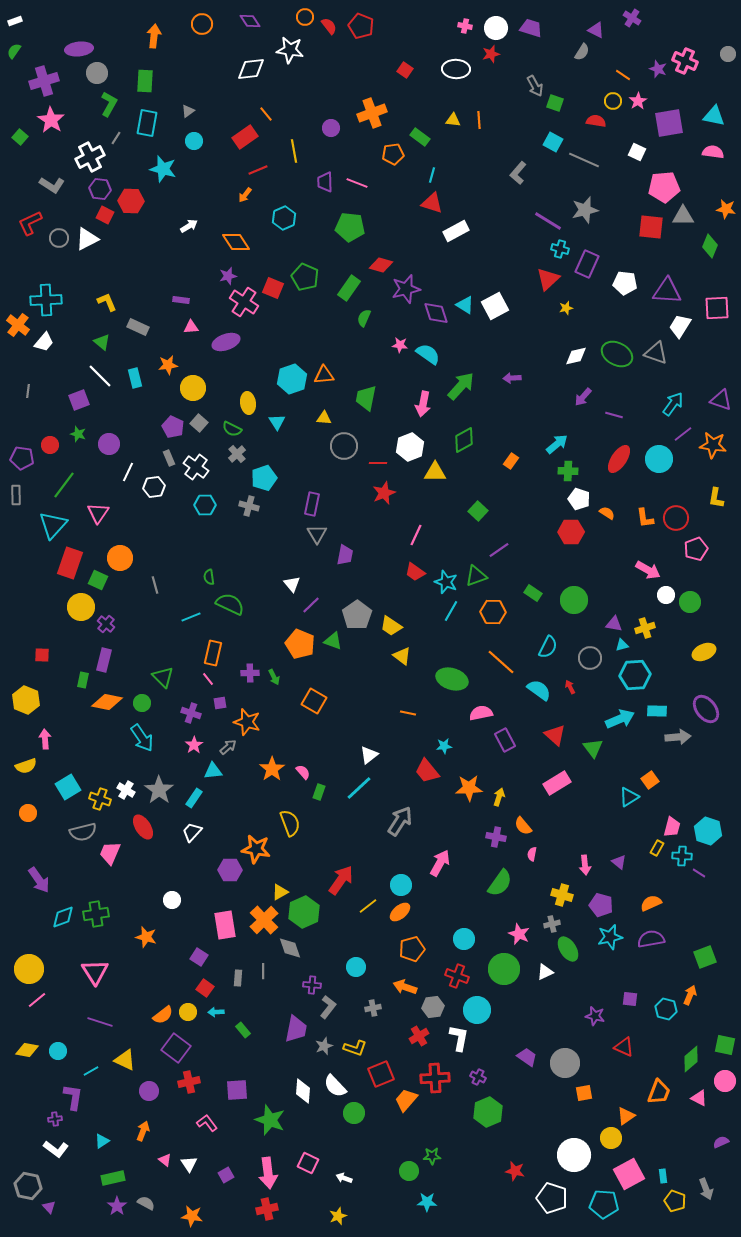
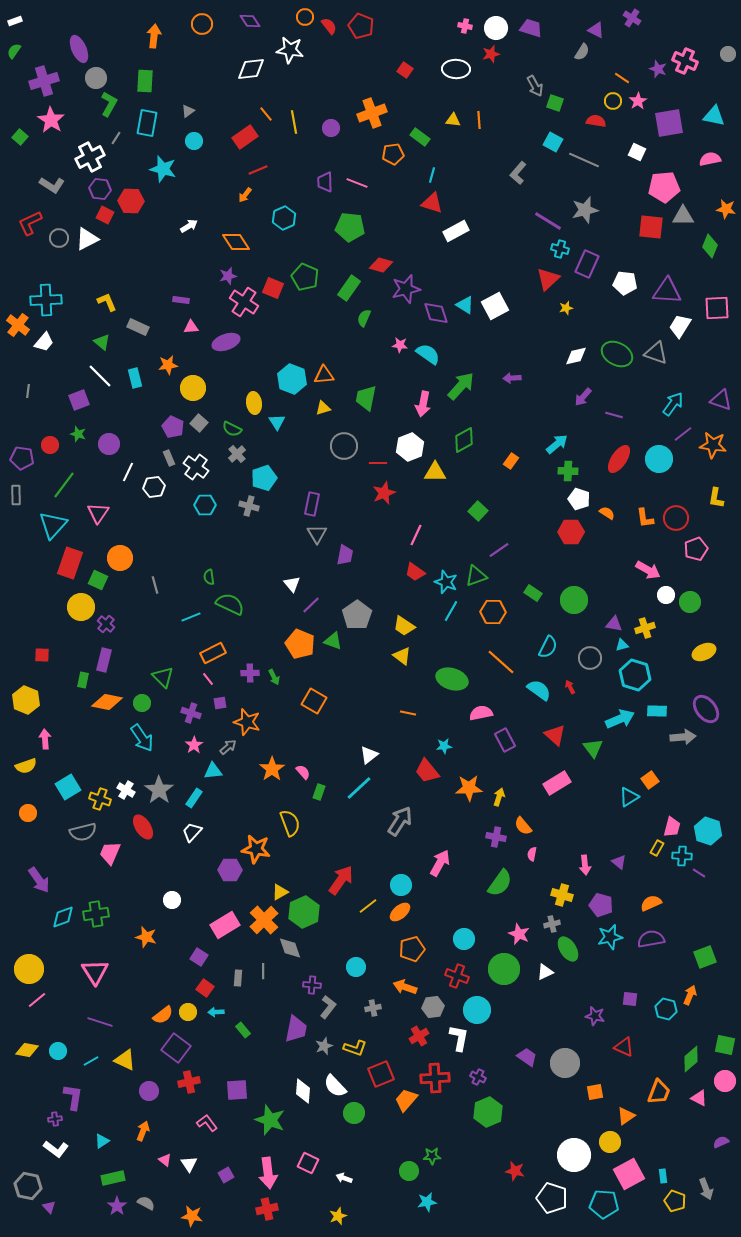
purple ellipse at (79, 49): rotated 72 degrees clockwise
gray circle at (97, 73): moved 1 px left, 5 px down
orange line at (623, 75): moved 1 px left, 3 px down
yellow line at (294, 151): moved 29 px up
pink semicircle at (713, 152): moved 3 px left, 7 px down; rotated 20 degrees counterclockwise
cyan hexagon at (292, 379): rotated 20 degrees counterclockwise
yellow ellipse at (248, 403): moved 6 px right
yellow triangle at (324, 418): moved 1 px left, 10 px up; rotated 21 degrees counterclockwise
yellow trapezoid at (391, 626): moved 13 px right
orange rectangle at (213, 653): rotated 50 degrees clockwise
cyan hexagon at (635, 675): rotated 20 degrees clockwise
gray arrow at (678, 737): moved 5 px right
pink rectangle at (225, 925): rotated 68 degrees clockwise
cyan line at (91, 1071): moved 10 px up
orange square at (584, 1093): moved 11 px right, 1 px up
yellow circle at (611, 1138): moved 1 px left, 4 px down
cyan star at (427, 1202): rotated 12 degrees counterclockwise
